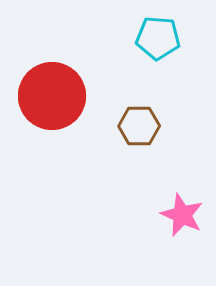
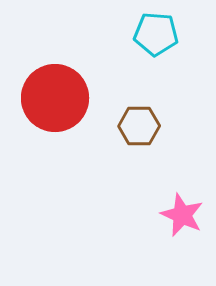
cyan pentagon: moved 2 px left, 4 px up
red circle: moved 3 px right, 2 px down
